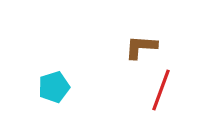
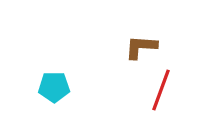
cyan pentagon: rotated 16 degrees clockwise
